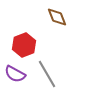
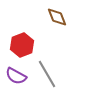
red hexagon: moved 2 px left
purple semicircle: moved 1 px right, 2 px down
